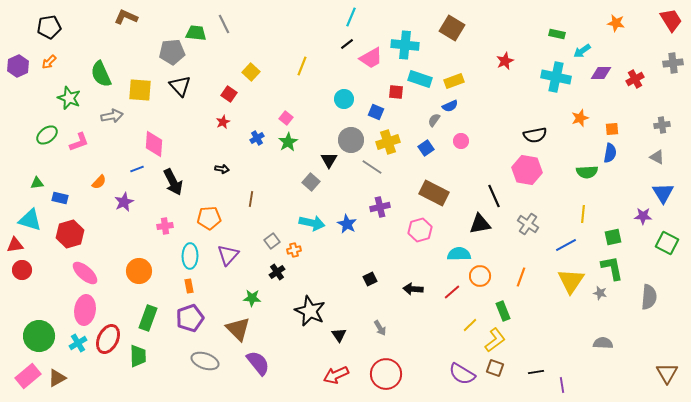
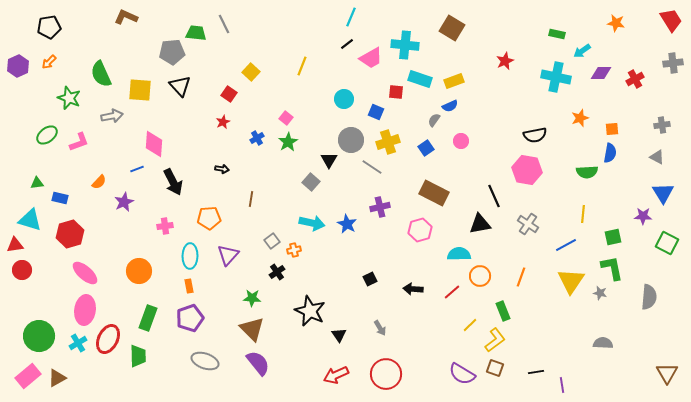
brown triangle at (238, 329): moved 14 px right
